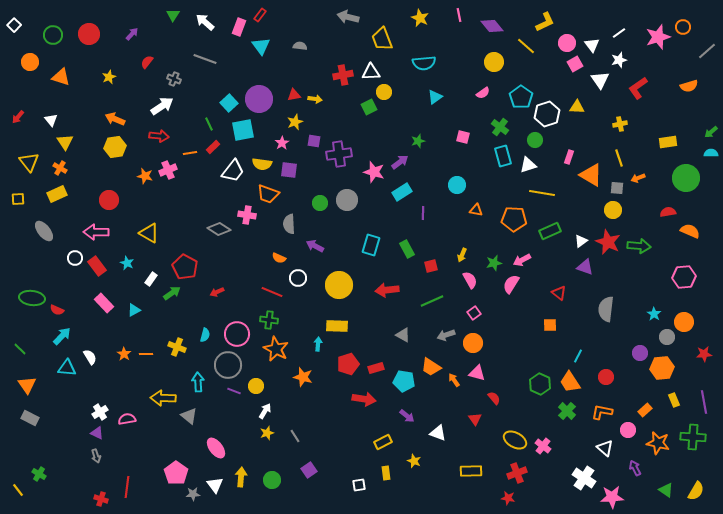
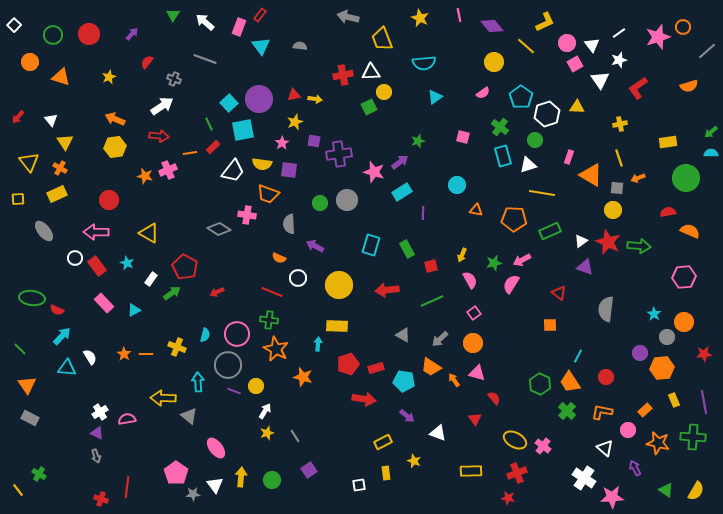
gray arrow at (446, 335): moved 6 px left, 4 px down; rotated 24 degrees counterclockwise
